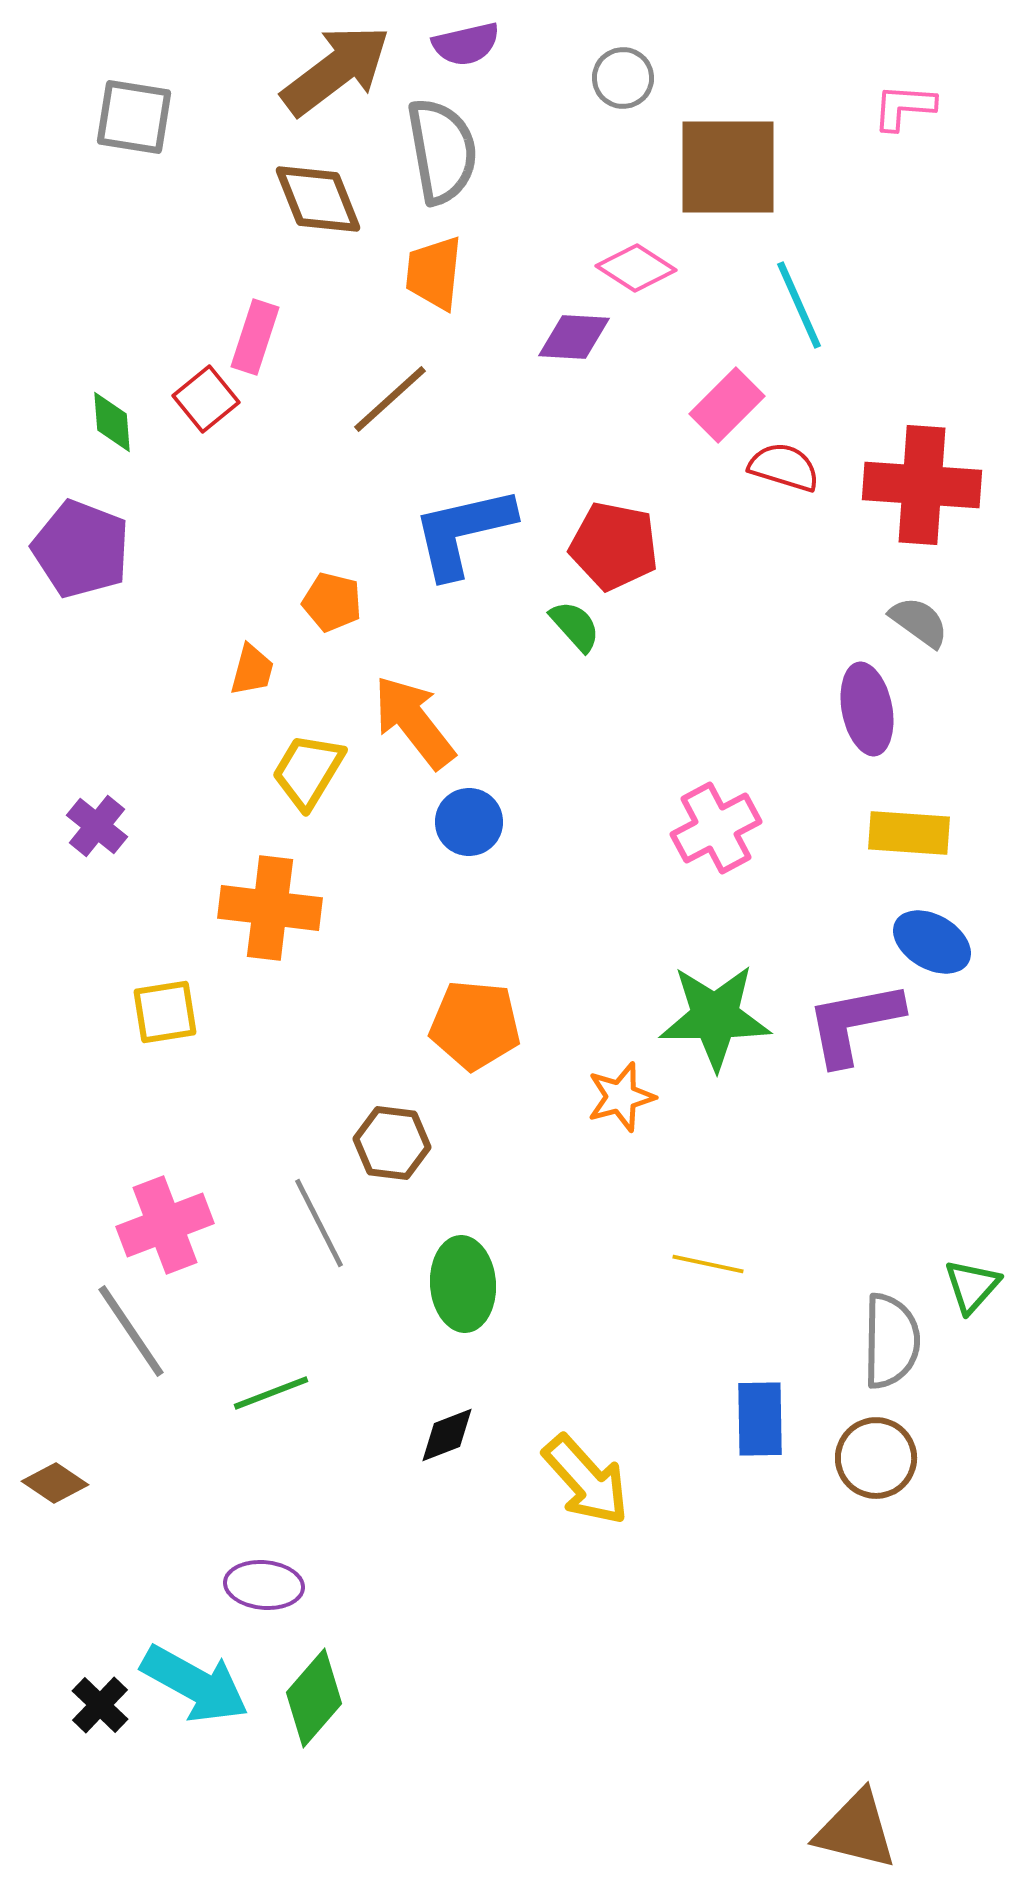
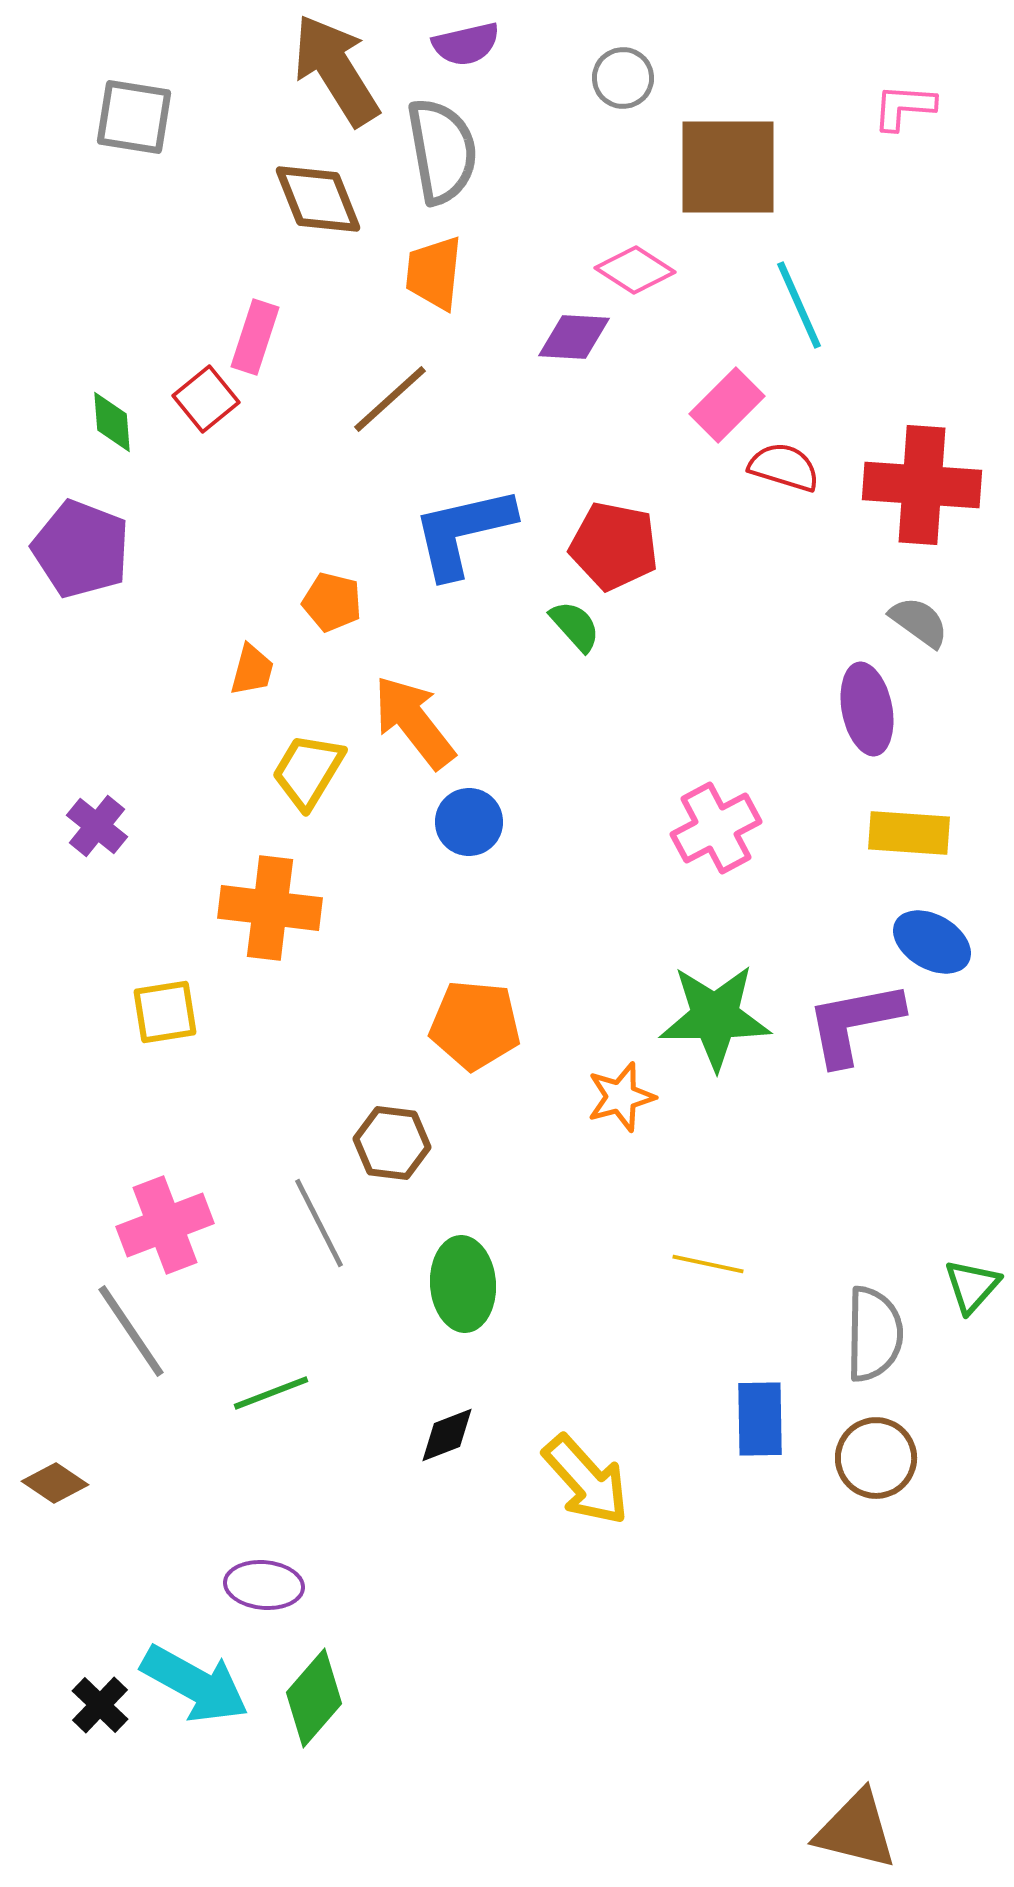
brown arrow at (336, 70): rotated 85 degrees counterclockwise
pink diamond at (636, 268): moved 1 px left, 2 px down
gray semicircle at (891, 1341): moved 17 px left, 7 px up
